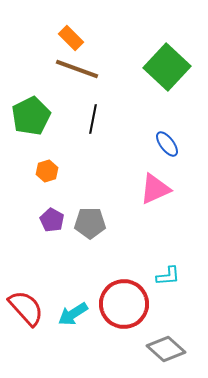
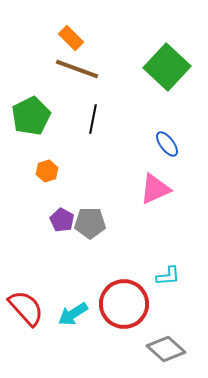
purple pentagon: moved 10 px right
